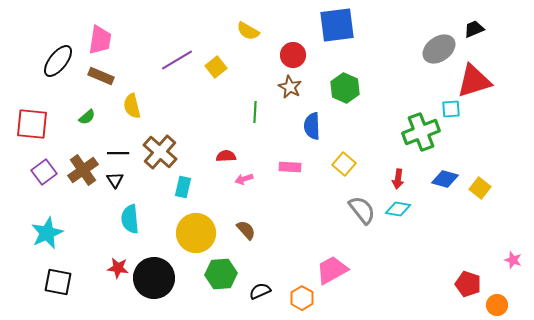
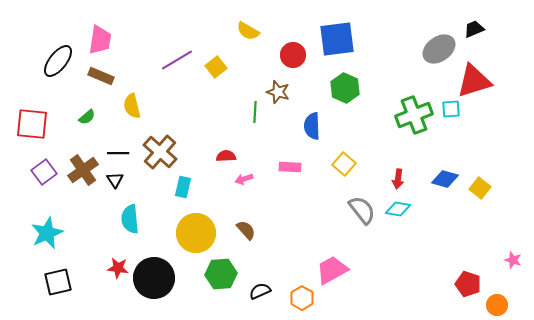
blue square at (337, 25): moved 14 px down
brown star at (290, 87): moved 12 px left, 5 px down; rotated 10 degrees counterclockwise
green cross at (421, 132): moved 7 px left, 17 px up
black square at (58, 282): rotated 24 degrees counterclockwise
